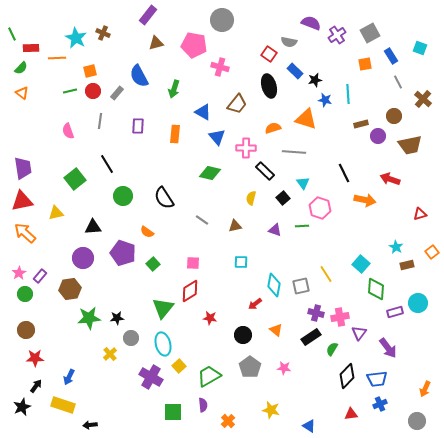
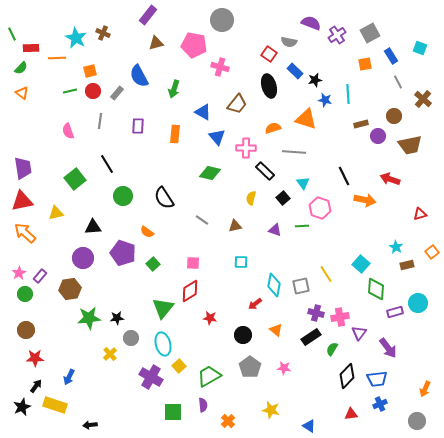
black line at (344, 173): moved 3 px down
yellow rectangle at (63, 405): moved 8 px left
